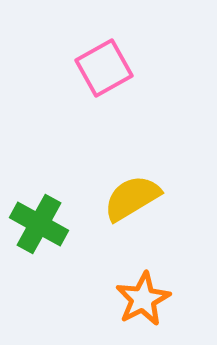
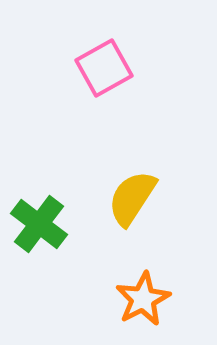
yellow semicircle: rotated 26 degrees counterclockwise
green cross: rotated 8 degrees clockwise
